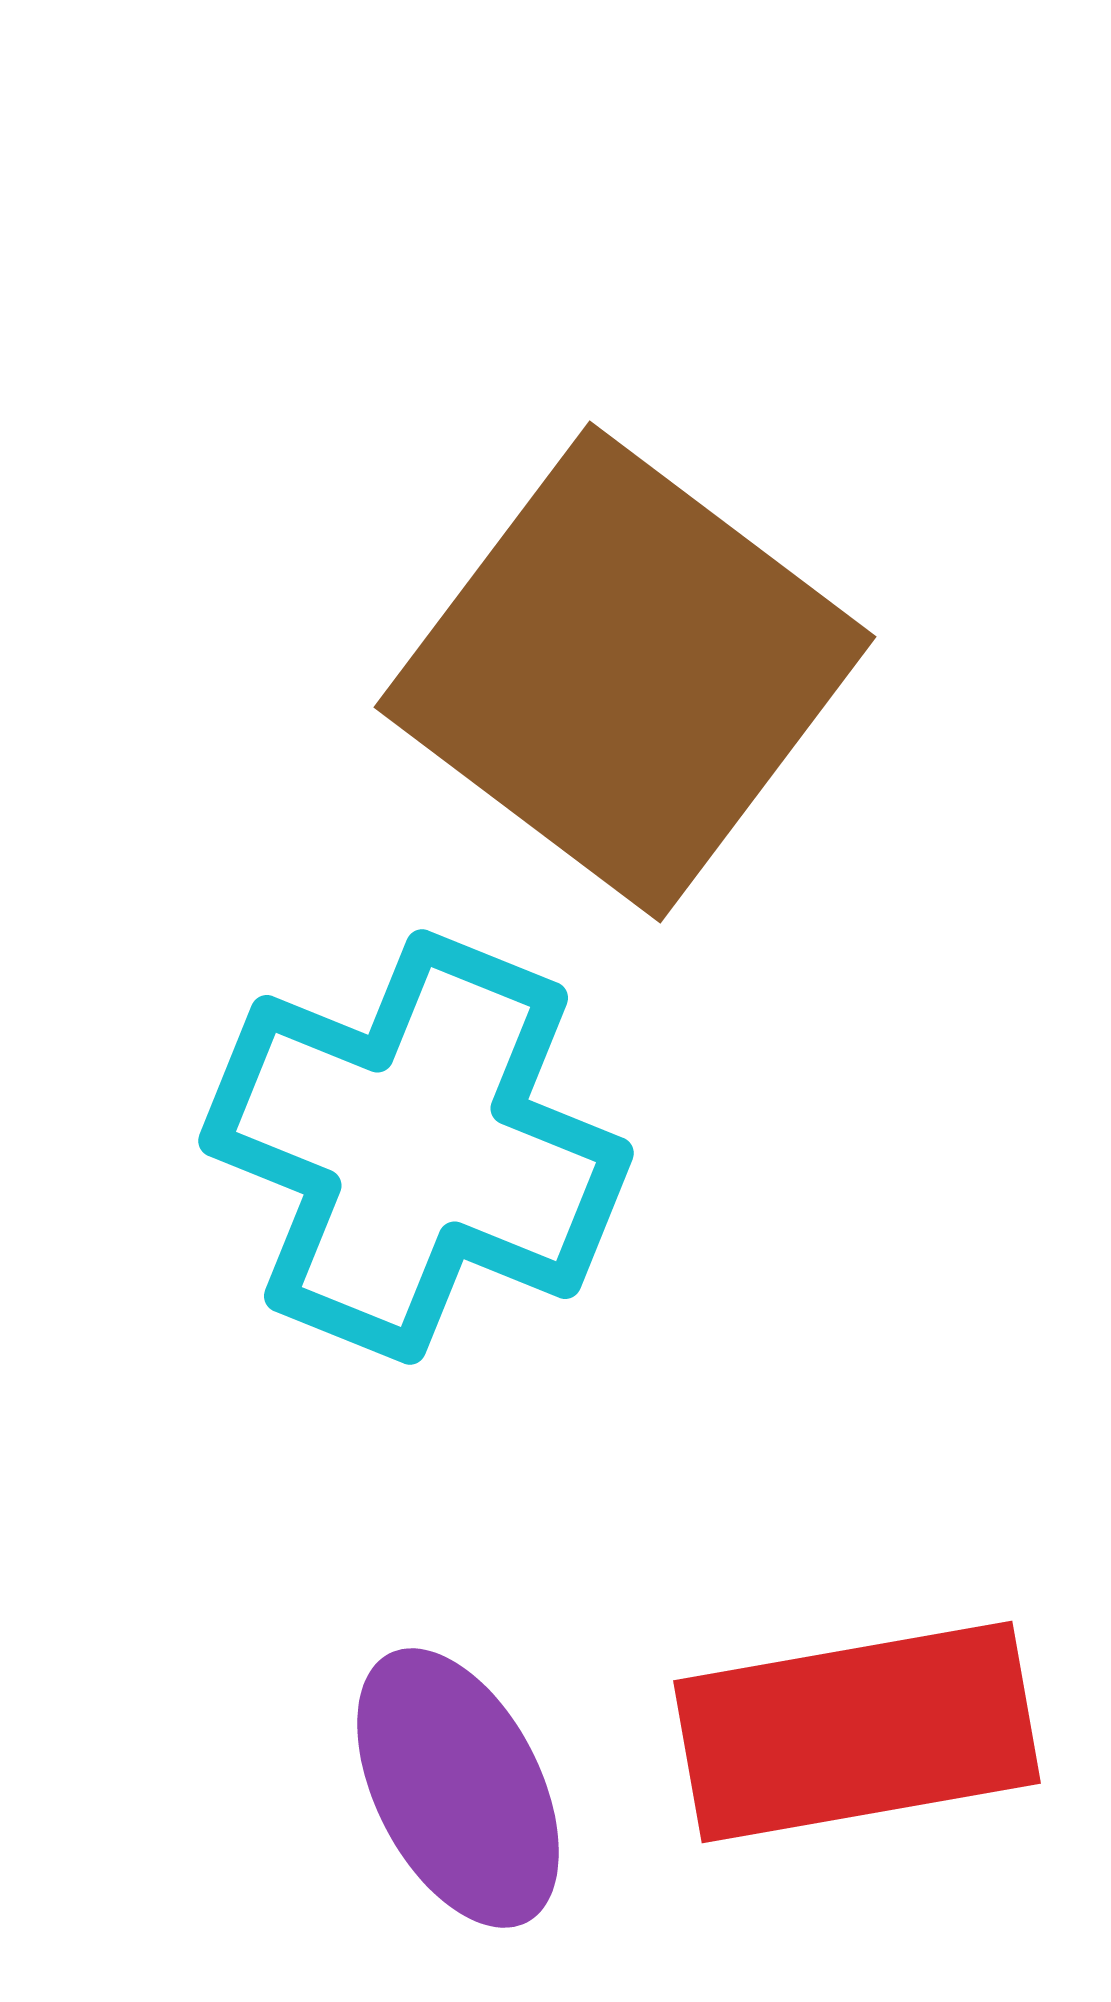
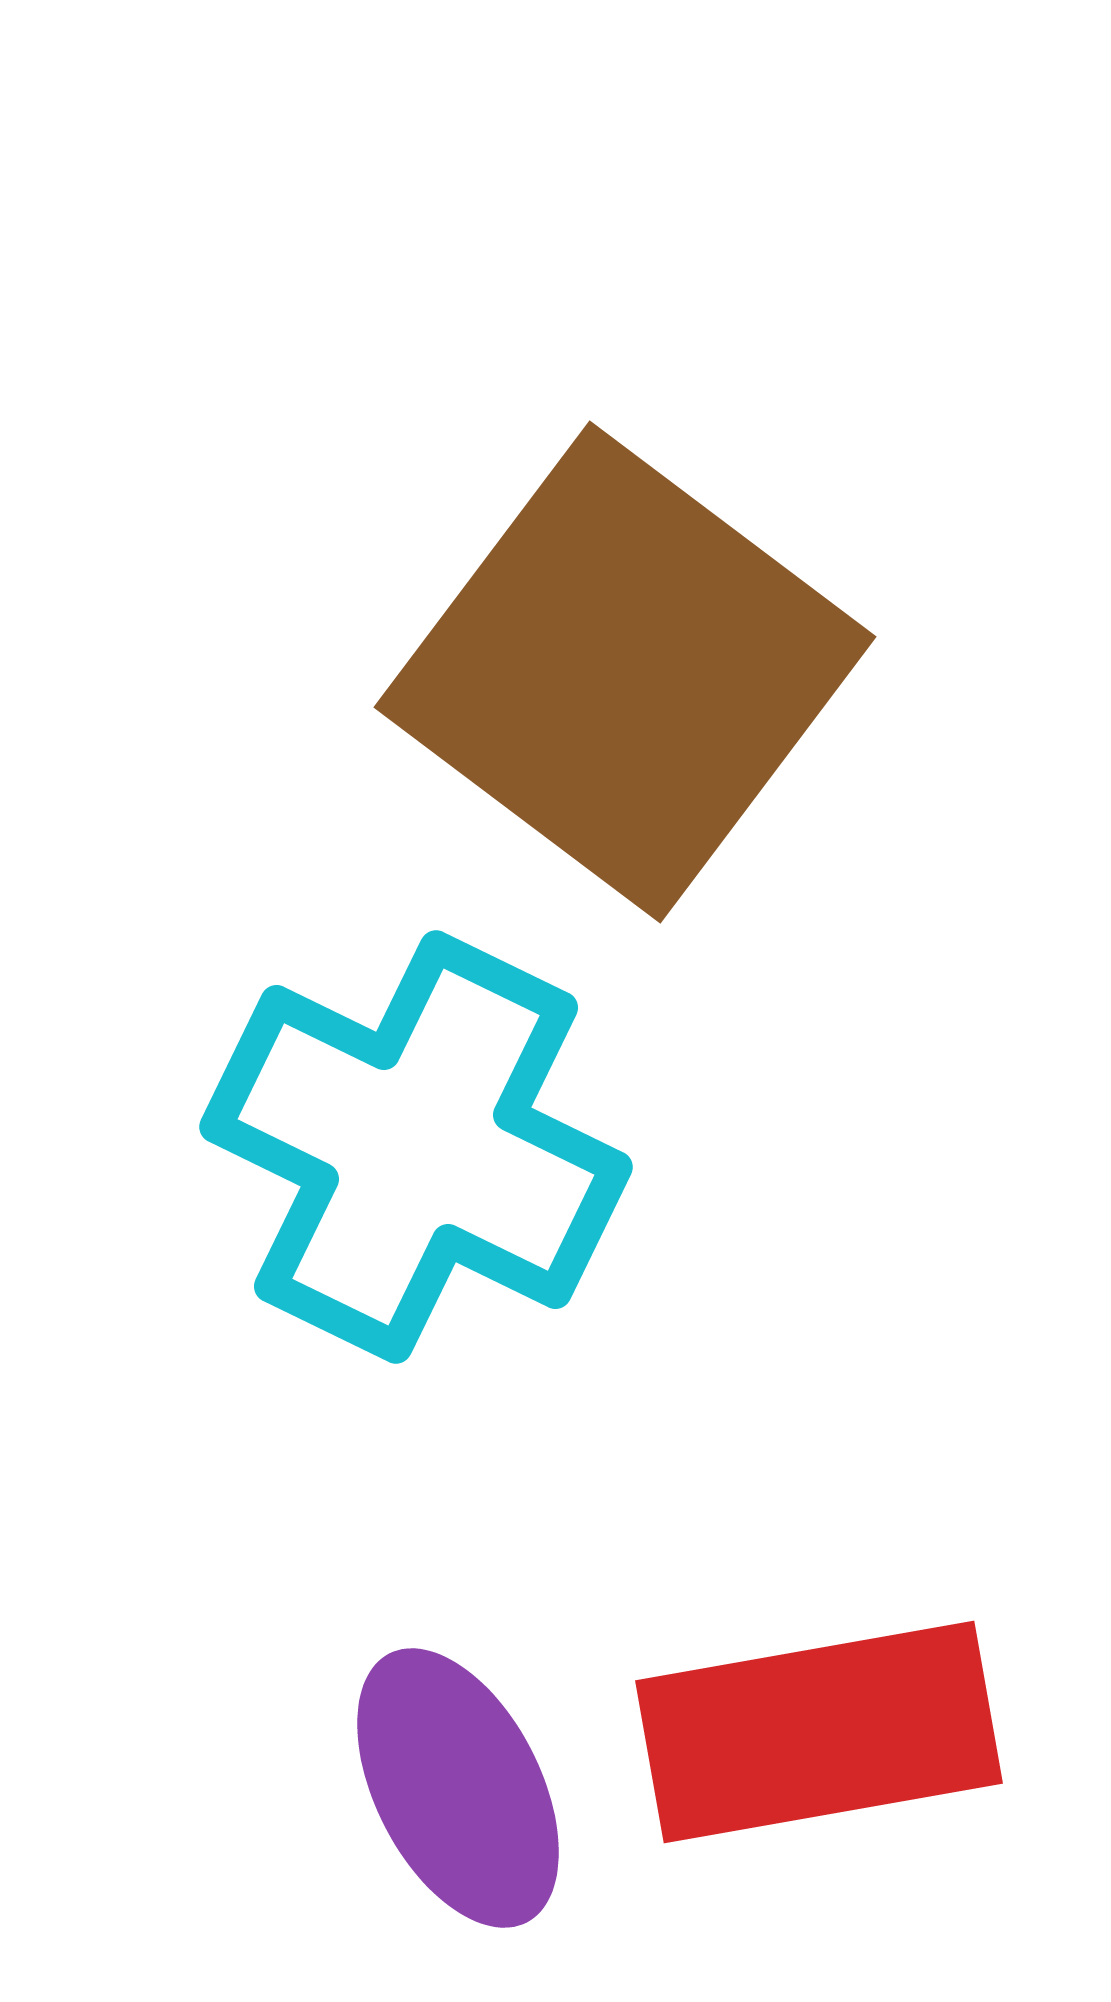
cyan cross: rotated 4 degrees clockwise
red rectangle: moved 38 px left
